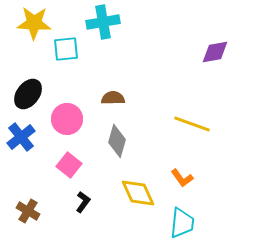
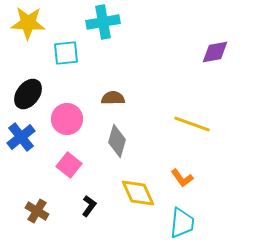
yellow star: moved 6 px left
cyan square: moved 4 px down
black L-shape: moved 6 px right, 4 px down
brown cross: moved 9 px right
